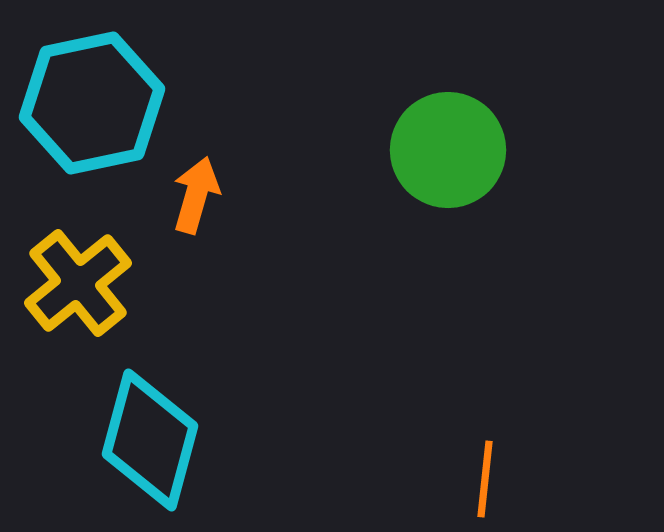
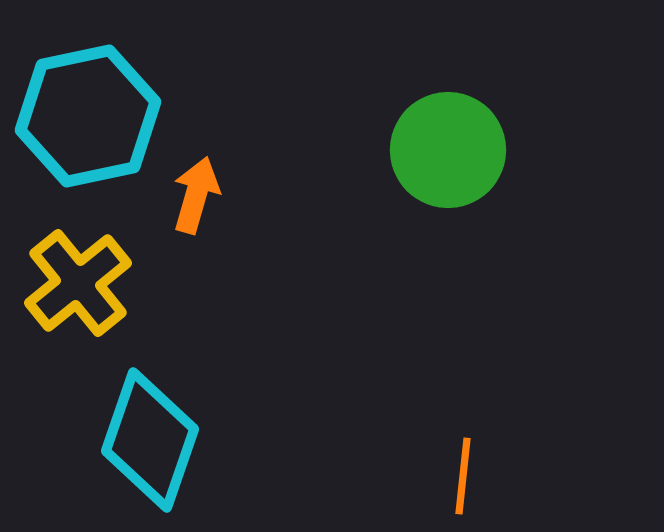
cyan hexagon: moved 4 px left, 13 px down
cyan diamond: rotated 4 degrees clockwise
orange line: moved 22 px left, 3 px up
